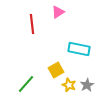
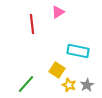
cyan rectangle: moved 1 px left, 2 px down
yellow square: moved 1 px right; rotated 28 degrees counterclockwise
